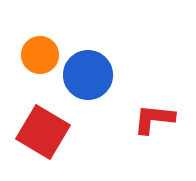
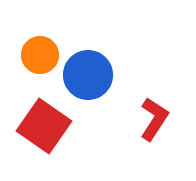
red L-shape: rotated 117 degrees clockwise
red square: moved 1 px right, 6 px up; rotated 4 degrees clockwise
